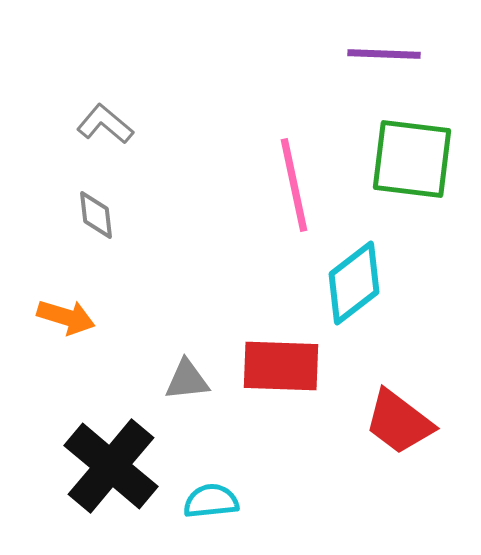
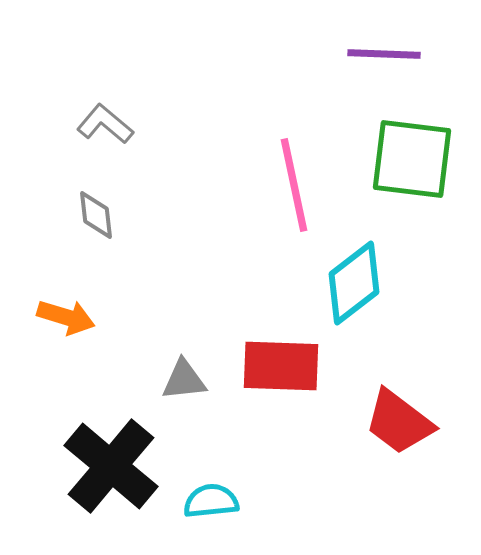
gray triangle: moved 3 px left
